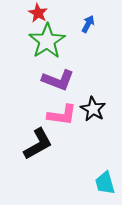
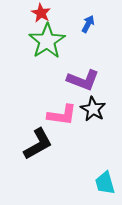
red star: moved 3 px right
purple L-shape: moved 25 px right
